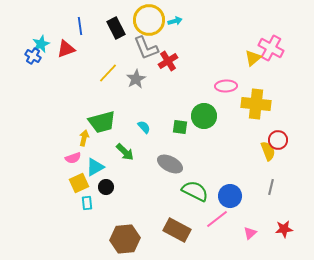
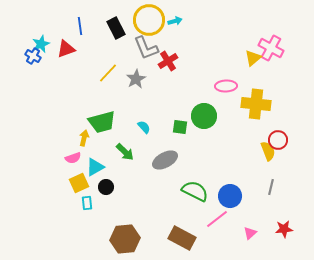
gray ellipse: moved 5 px left, 4 px up; rotated 55 degrees counterclockwise
brown rectangle: moved 5 px right, 8 px down
